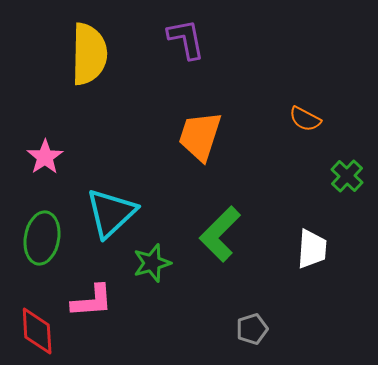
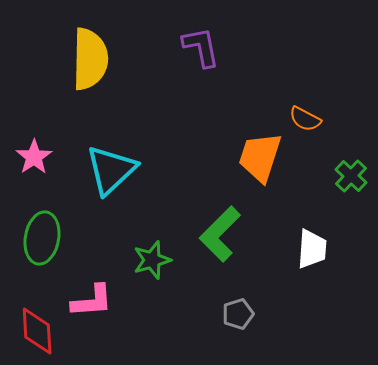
purple L-shape: moved 15 px right, 8 px down
yellow semicircle: moved 1 px right, 5 px down
orange trapezoid: moved 60 px right, 21 px down
pink star: moved 11 px left
green cross: moved 4 px right
cyan triangle: moved 43 px up
green star: moved 3 px up
gray pentagon: moved 14 px left, 15 px up
